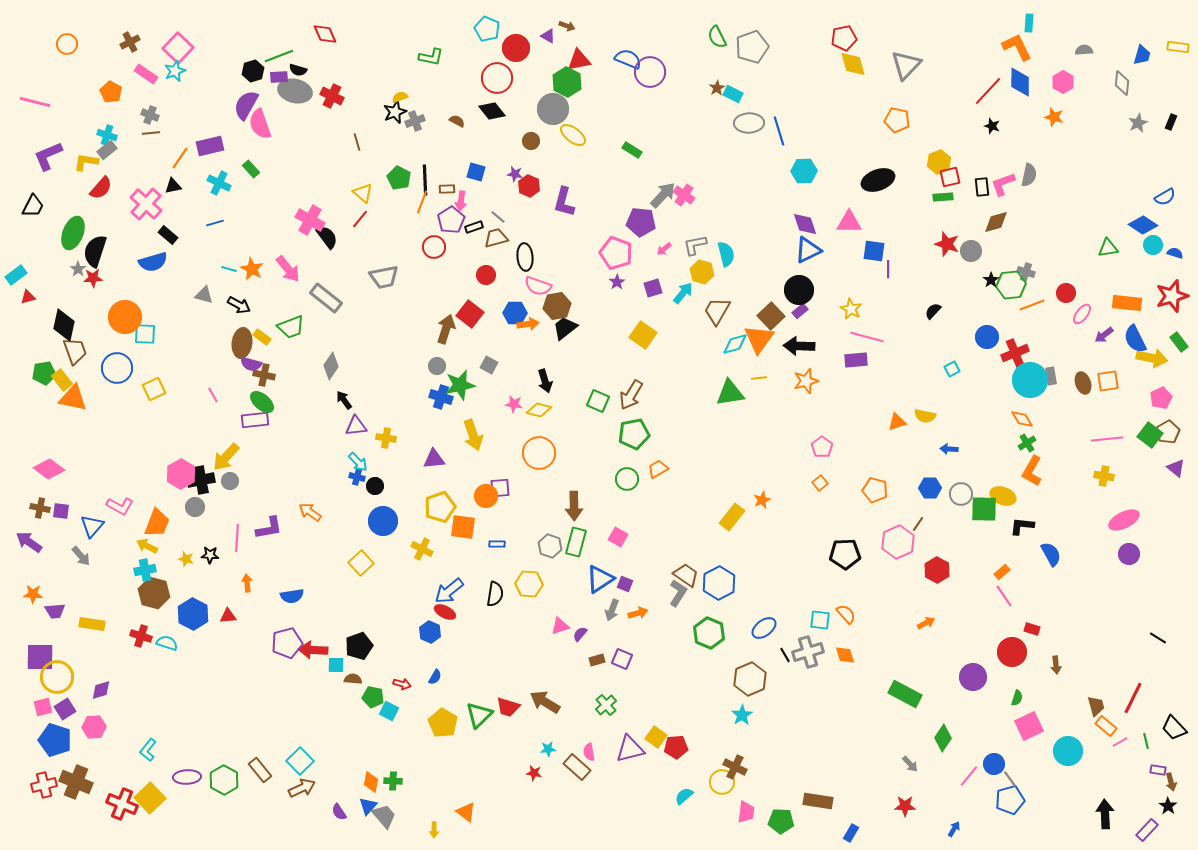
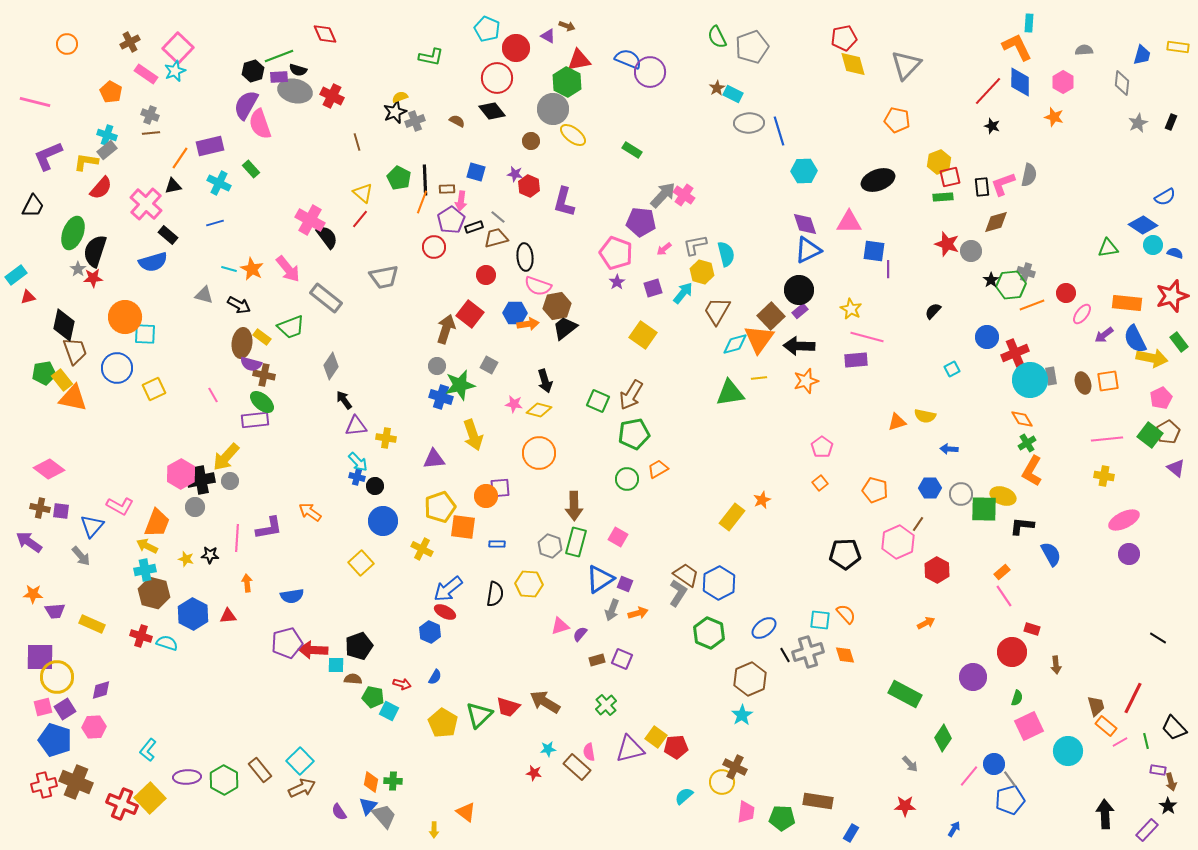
blue arrow at (449, 591): moved 1 px left, 2 px up
yellow rectangle at (92, 624): rotated 15 degrees clockwise
green pentagon at (781, 821): moved 1 px right, 3 px up
